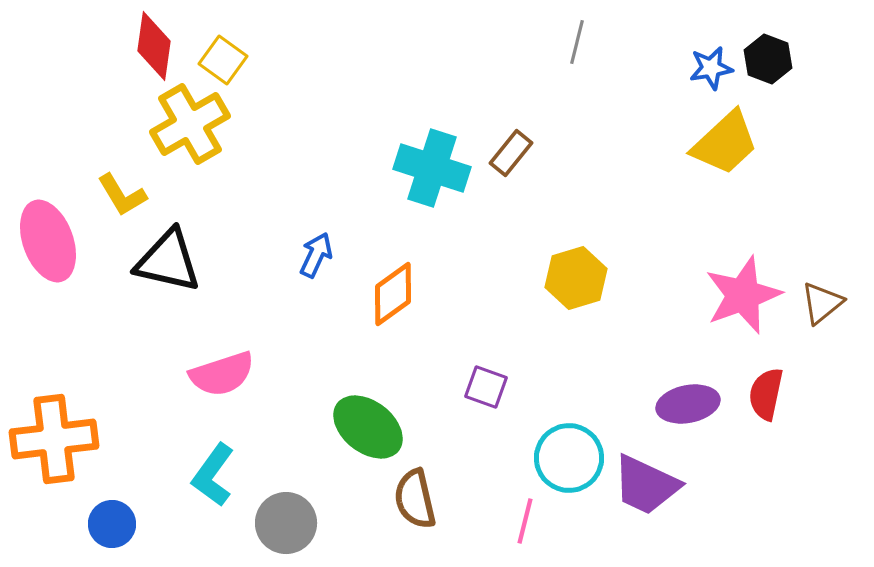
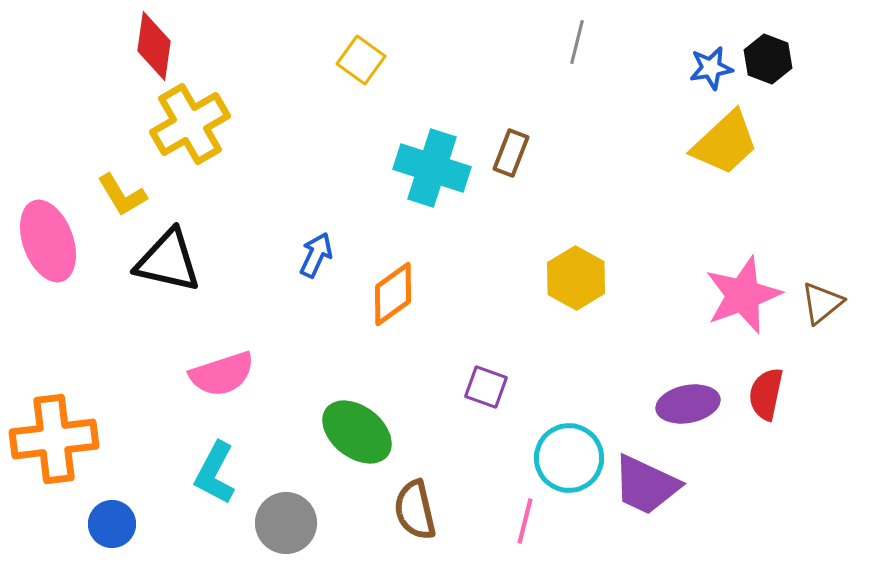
yellow square: moved 138 px right
brown rectangle: rotated 18 degrees counterclockwise
yellow hexagon: rotated 14 degrees counterclockwise
green ellipse: moved 11 px left, 5 px down
cyan L-shape: moved 2 px right, 2 px up; rotated 8 degrees counterclockwise
brown semicircle: moved 11 px down
